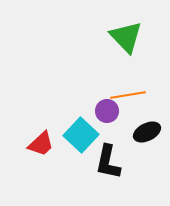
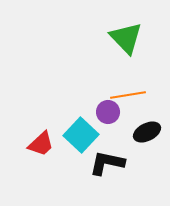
green triangle: moved 1 px down
purple circle: moved 1 px right, 1 px down
black L-shape: moved 1 px left, 1 px down; rotated 90 degrees clockwise
